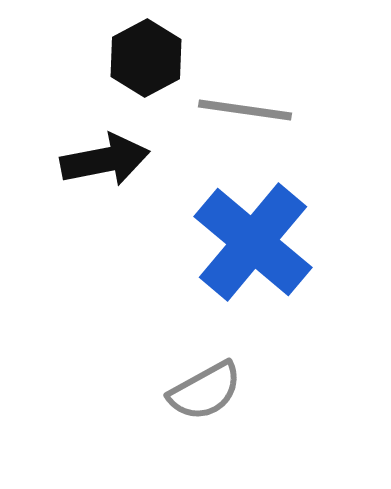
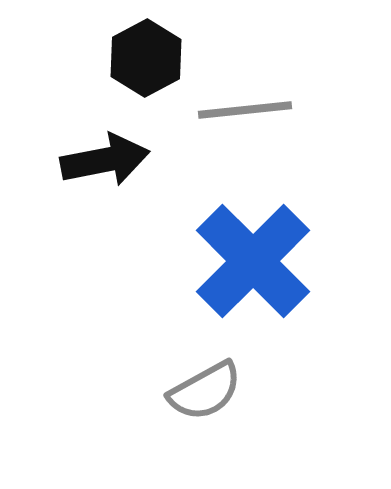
gray line: rotated 14 degrees counterclockwise
blue cross: moved 19 px down; rotated 5 degrees clockwise
